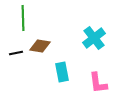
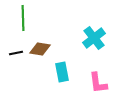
brown diamond: moved 3 px down
